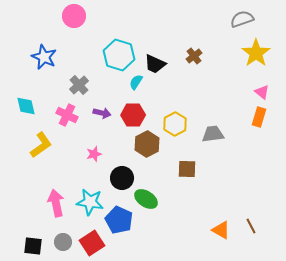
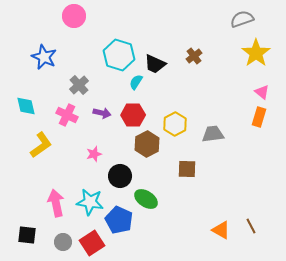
black circle: moved 2 px left, 2 px up
black square: moved 6 px left, 11 px up
